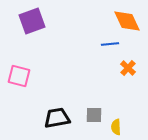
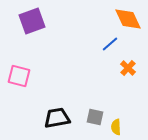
orange diamond: moved 1 px right, 2 px up
blue line: rotated 36 degrees counterclockwise
gray square: moved 1 px right, 2 px down; rotated 12 degrees clockwise
